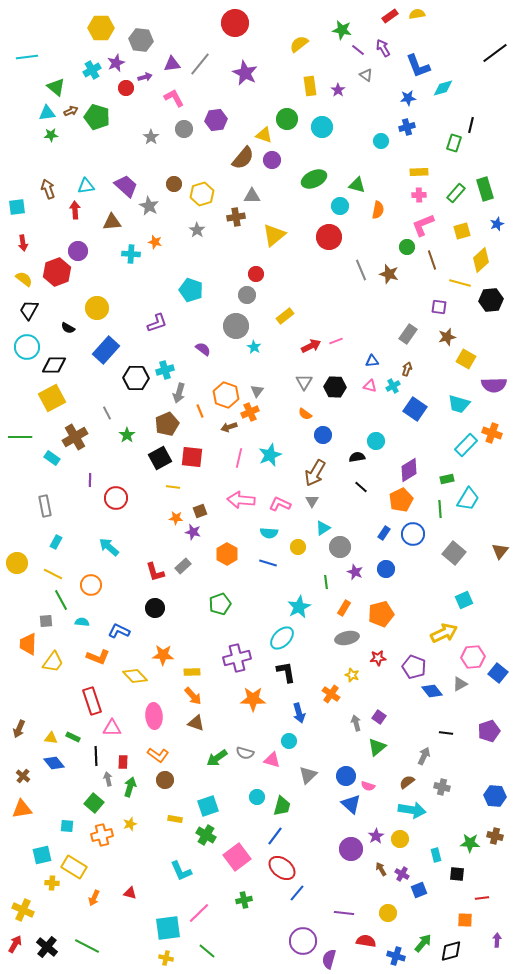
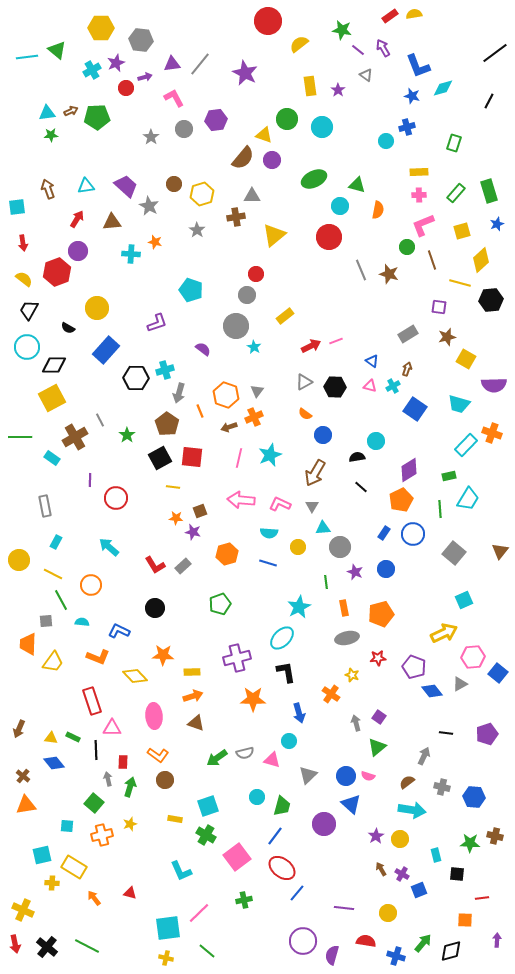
yellow semicircle at (417, 14): moved 3 px left
red circle at (235, 23): moved 33 px right, 2 px up
green triangle at (56, 87): moved 1 px right, 37 px up
blue star at (408, 98): moved 4 px right, 2 px up; rotated 21 degrees clockwise
green pentagon at (97, 117): rotated 20 degrees counterclockwise
black line at (471, 125): moved 18 px right, 24 px up; rotated 14 degrees clockwise
cyan circle at (381, 141): moved 5 px right
green rectangle at (485, 189): moved 4 px right, 2 px down
red arrow at (75, 210): moved 2 px right, 9 px down; rotated 36 degrees clockwise
gray rectangle at (408, 334): rotated 24 degrees clockwise
blue triangle at (372, 361): rotated 40 degrees clockwise
gray triangle at (304, 382): rotated 30 degrees clockwise
orange cross at (250, 412): moved 4 px right, 5 px down
gray line at (107, 413): moved 7 px left, 7 px down
brown pentagon at (167, 424): rotated 15 degrees counterclockwise
green rectangle at (447, 479): moved 2 px right, 3 px up
gray triangle at (312, 501): moved 5 px down
cyan triangle at (323, 528): rotated 28 degrees clockwise
orange hexagon at (227, 554): rotated 15 degrees clockwise
yellow circle at (17, 563): moved 2 px right, 3 px up
red L-shape at (155, 572): moved 7 px up; rotated 15 degrees counterclockwise
orange rectangle at (344, 608): rotated 42 degrees counterclockwise
orange arrow at (193, 696): rotated 66 degrees counterclockwise
purple pentagon at (489, 731): moved 2 px left, 3 px down
gray semicircle at (245, 753): rotated 30 degrees counterclockwise
black line at (96, 756): moved 6 px up
pink semicircle at (368, 786): moved 10 px up
blue hexagon at (495, 796): moved 21 px left, 1 px down
orange triangle at (22, 809): moved 4 px right, 4 px up
purple circle at (351, 849): moved 27 px left, 25 px up
orange arrow at (94, 898): rotated 119 degrees clockwise
purple line at (344, 913): moved 5 px up
red arrow at (15, 944): rotated 138 degrees clockwise
purple semicircle at (329, 959): moved 3 px right, 4 px up
